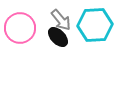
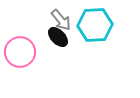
pink circle: moved 24 px down
